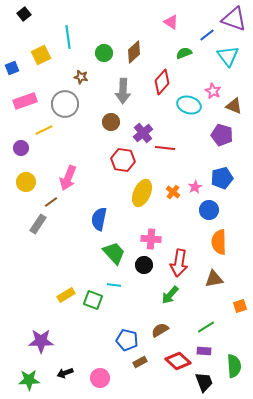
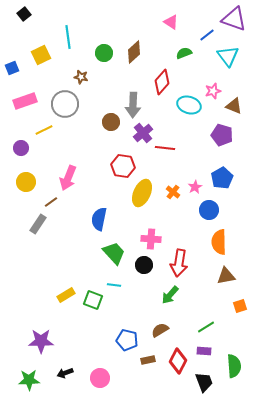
gray arrow at (123, 91): moved 10 px right, 14 px down
pink star at (213, 91): rotated 28 degrees clockwise
red hexagon at (123, 160): moved 6 px down
blue pentagon at (222, 178): rotated 15 degrees counterclockwise
brown triangle at (214, 279): moved 12 px right, 3 px up
red diamond at (178, 361): rotated 75 degrees clockwise
brown rectangle at (140, 362): moved 8 px right, 2 px up; rotated 16 degrees clockwise
